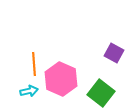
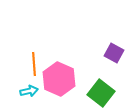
pink hexagon: moved 2 px left
